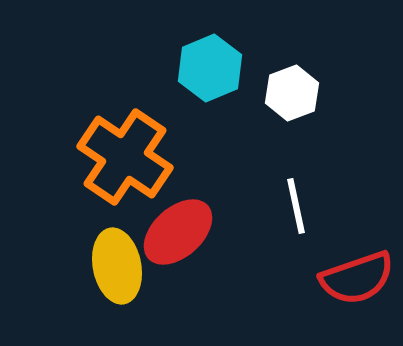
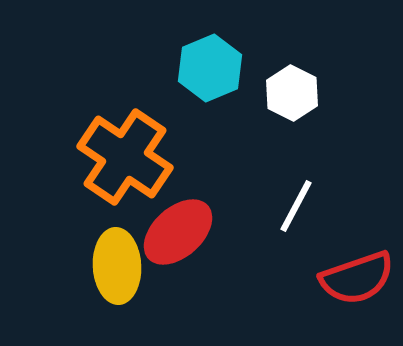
white hexagon: rotated 12 degrees counterclockwise
white line: rotated 40 degrees clockwise
yellow ellipse: rotated 8 degrees clockwise
